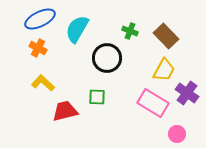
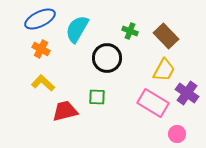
orange cross: moved 3 px right, 1 px down
